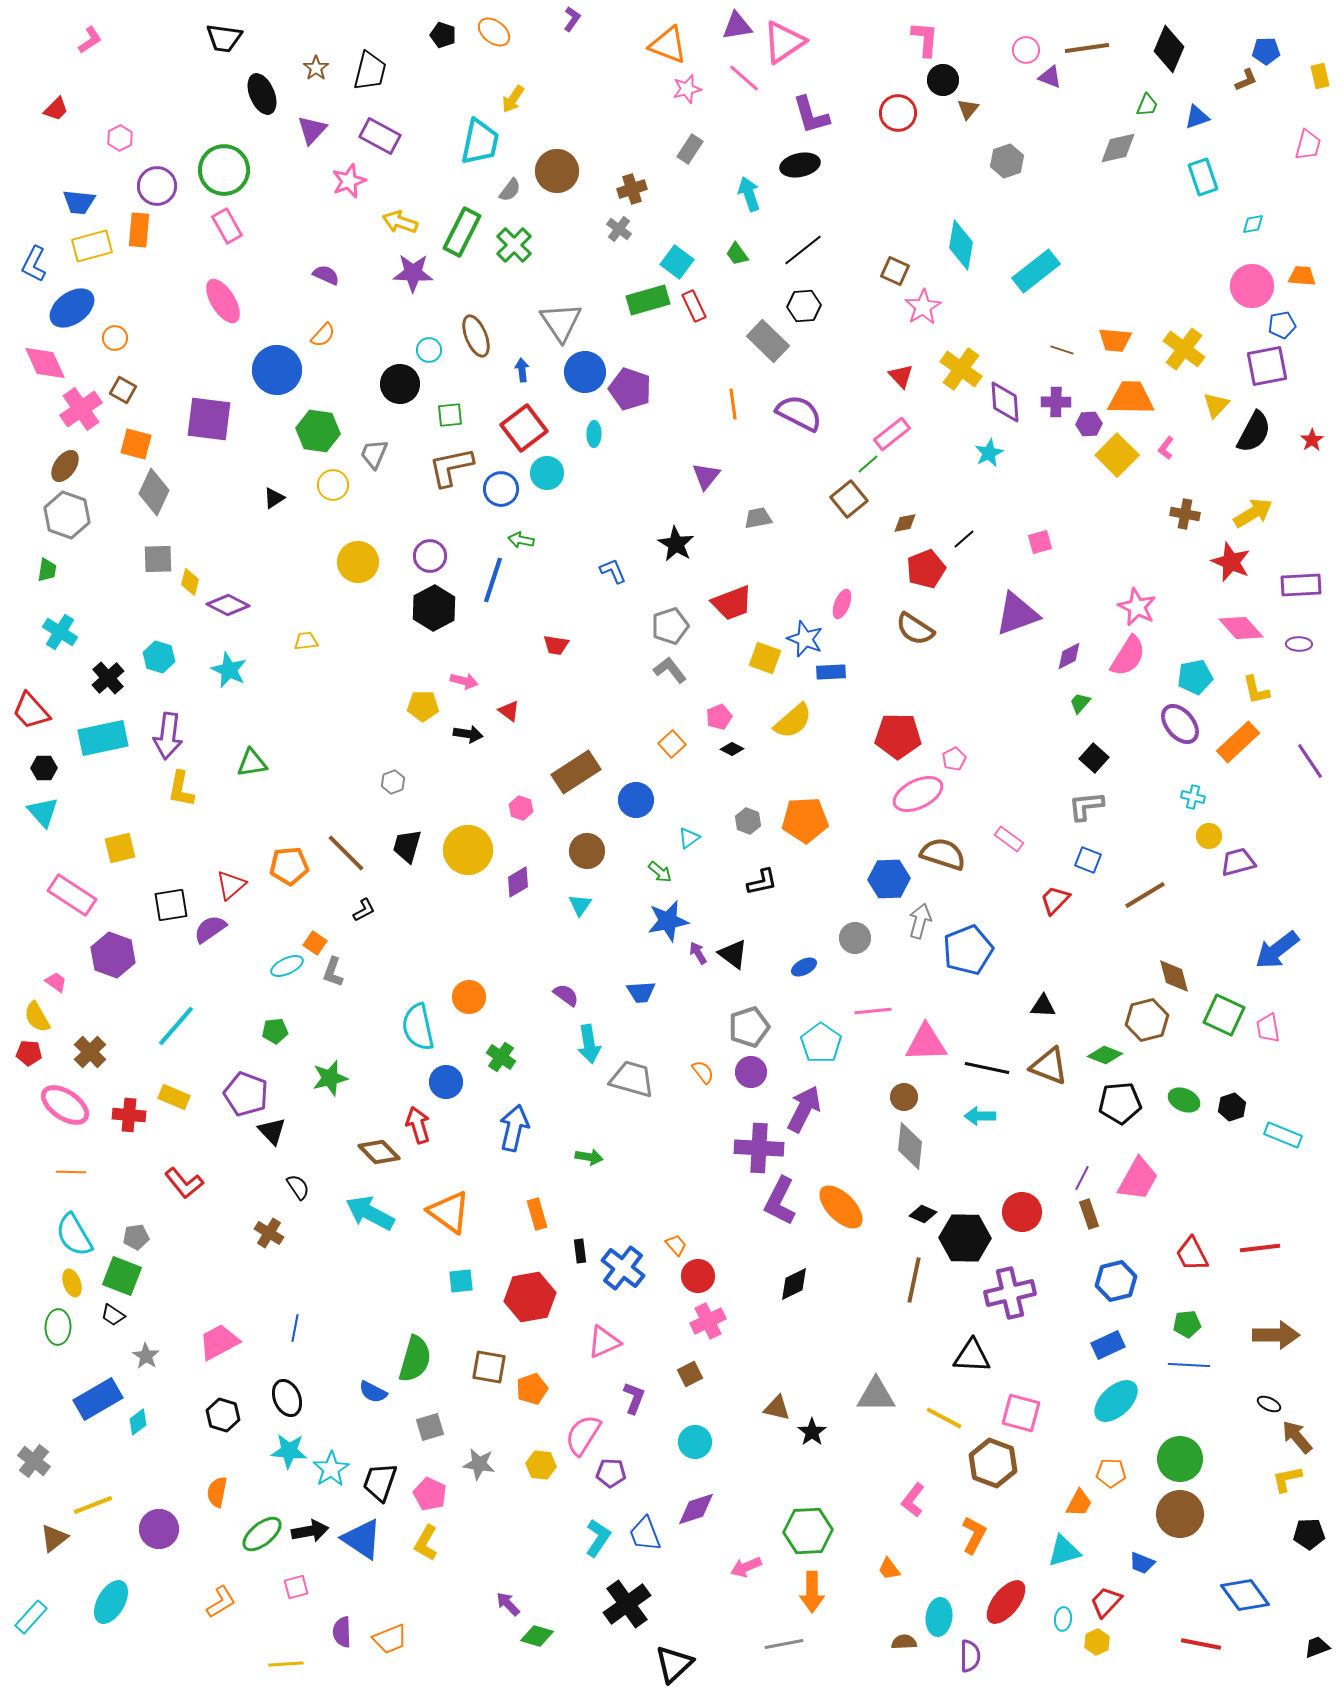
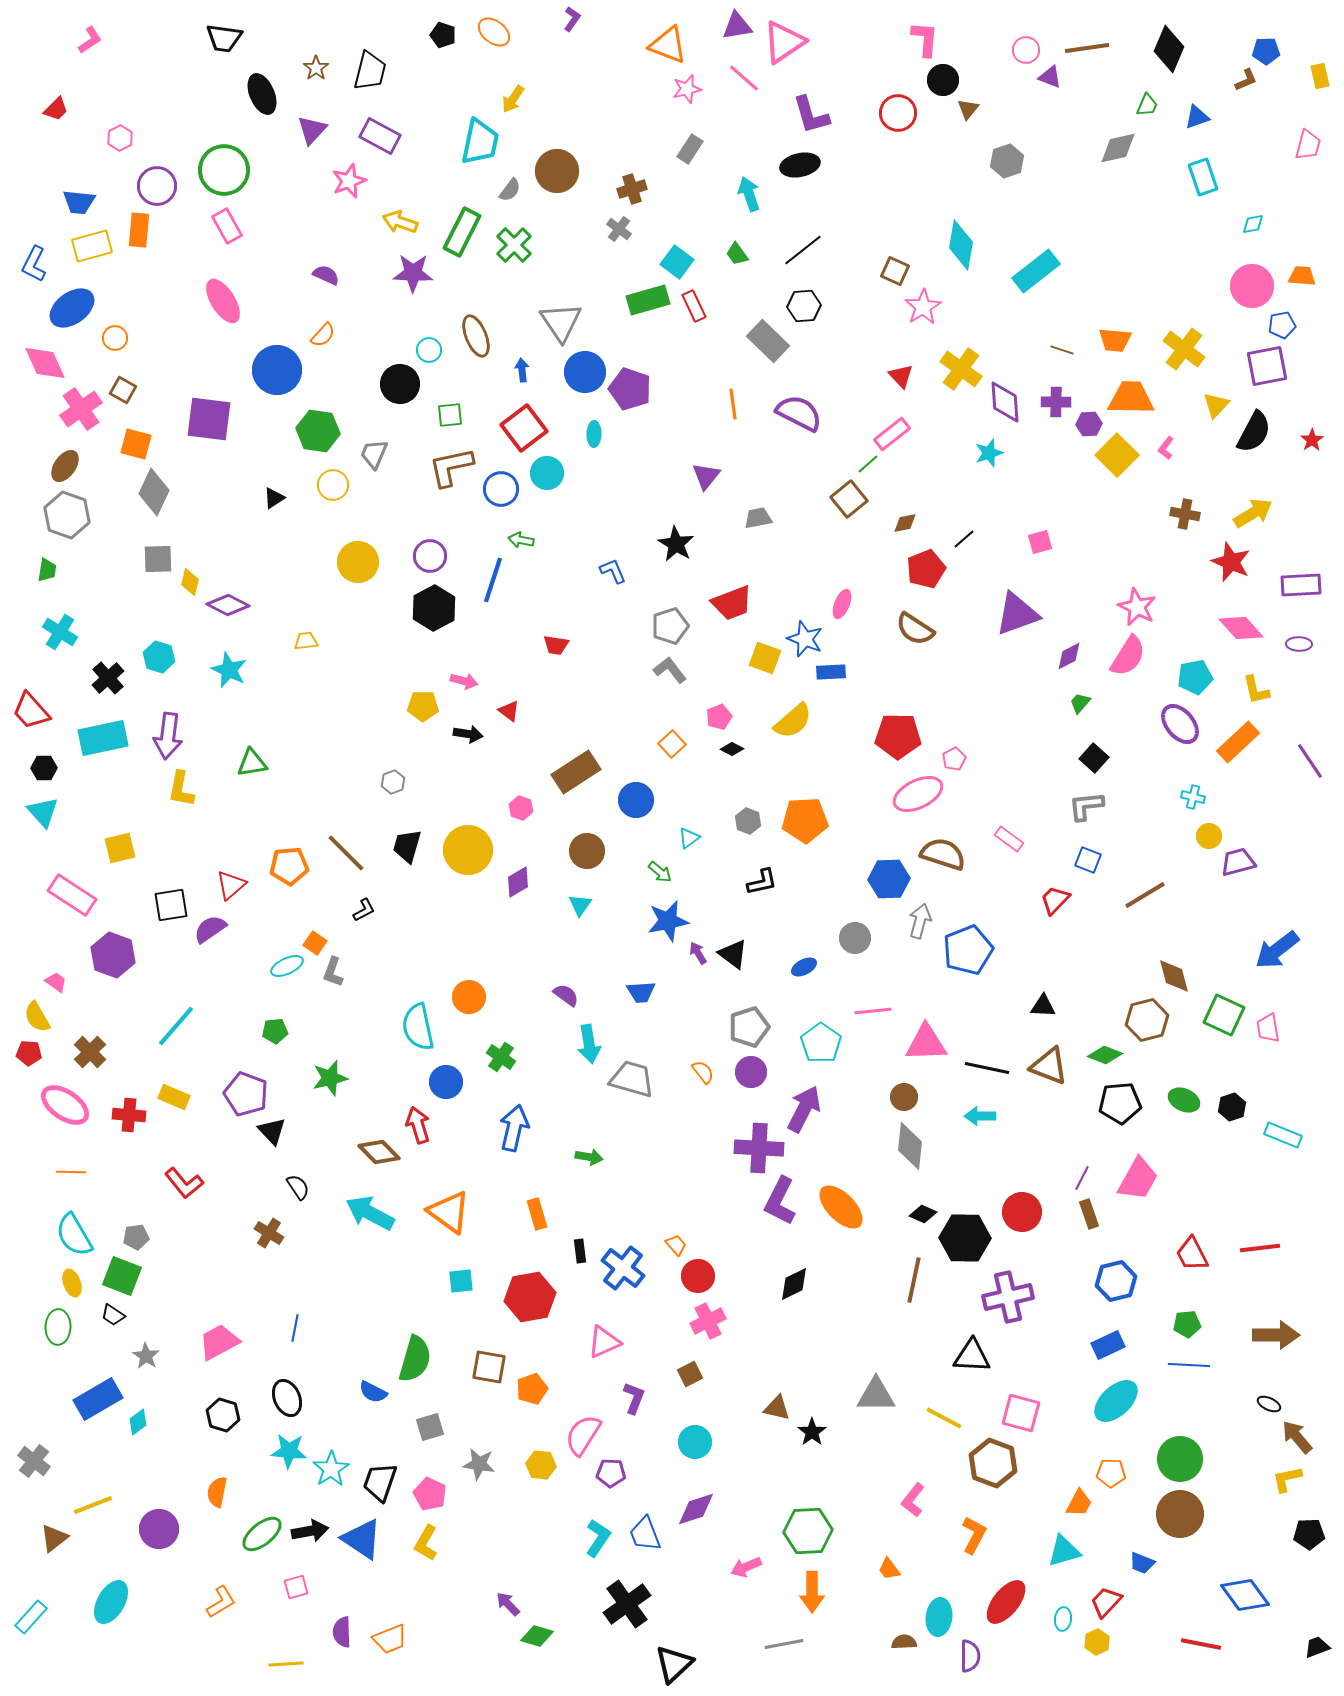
cyan star at (989, 453): rotated 8 degrees clockwise
purple cross at (1010, 1293): moved 2 px left, 4 px down
